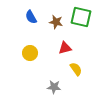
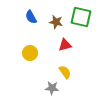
red triangle: moved 3 px up
yellow semicircle: moved 11 px left, 3 px down
gray star: moved 2 px left, 1 px down
